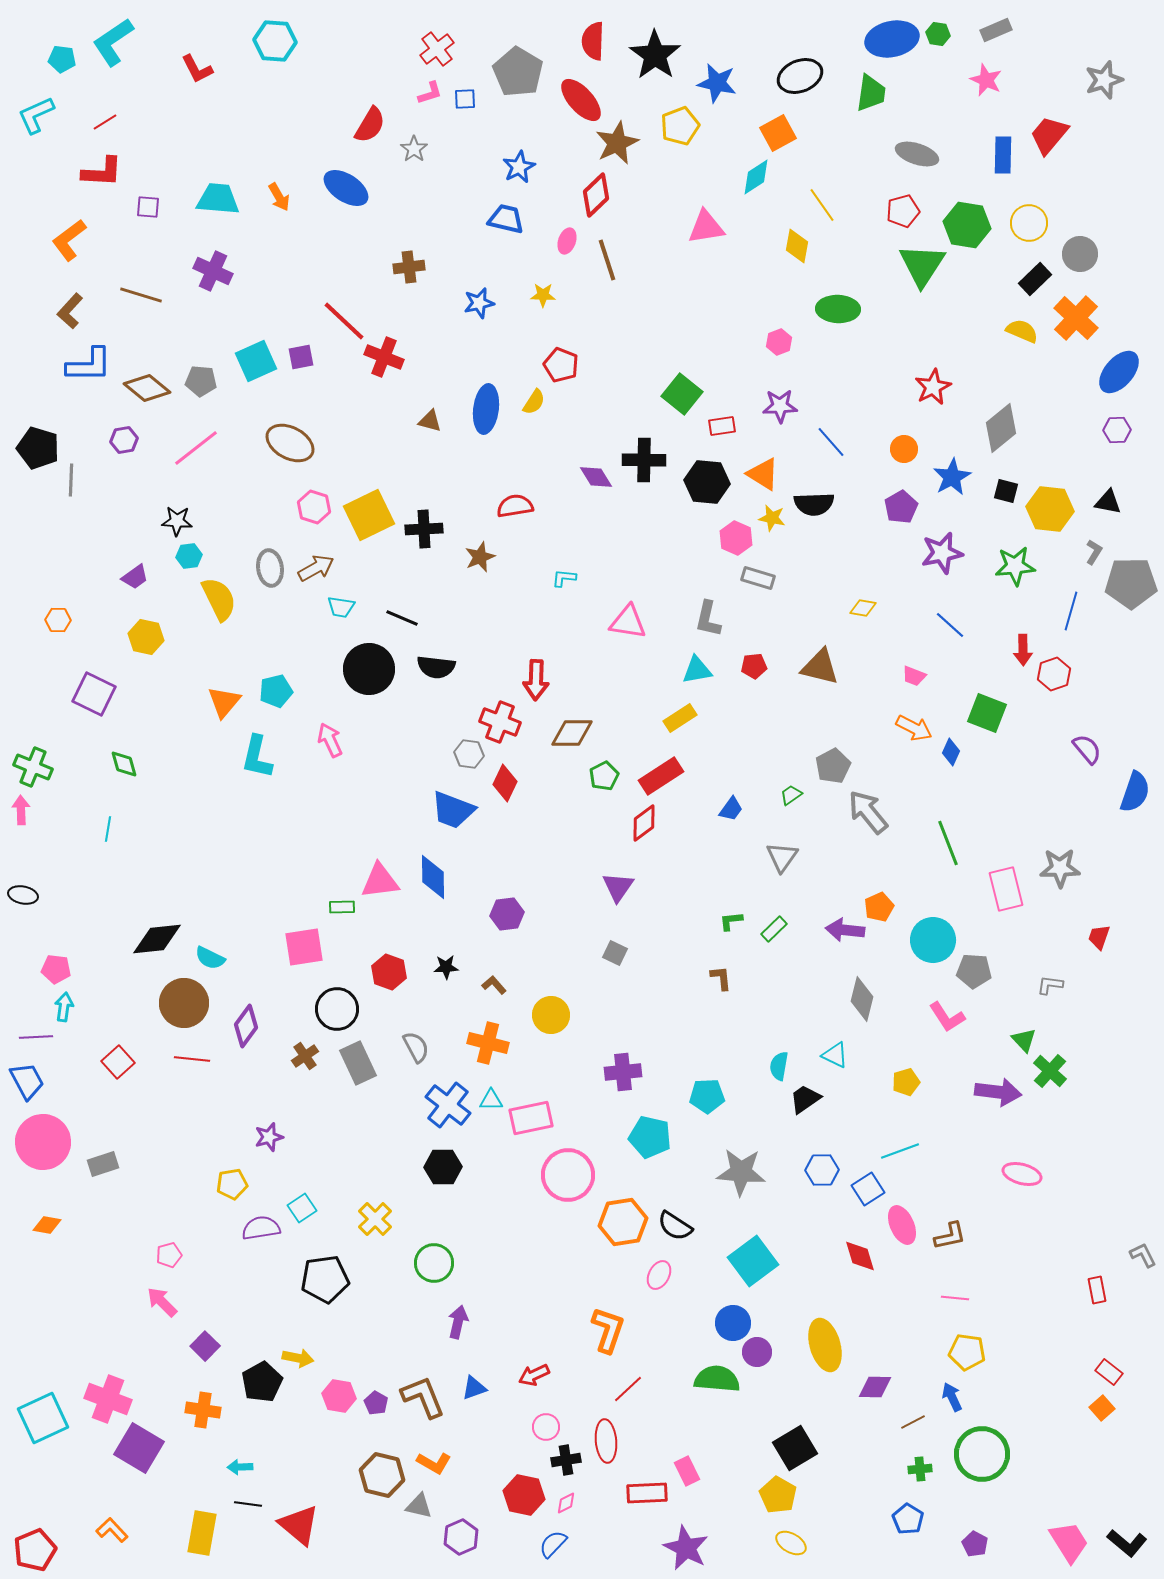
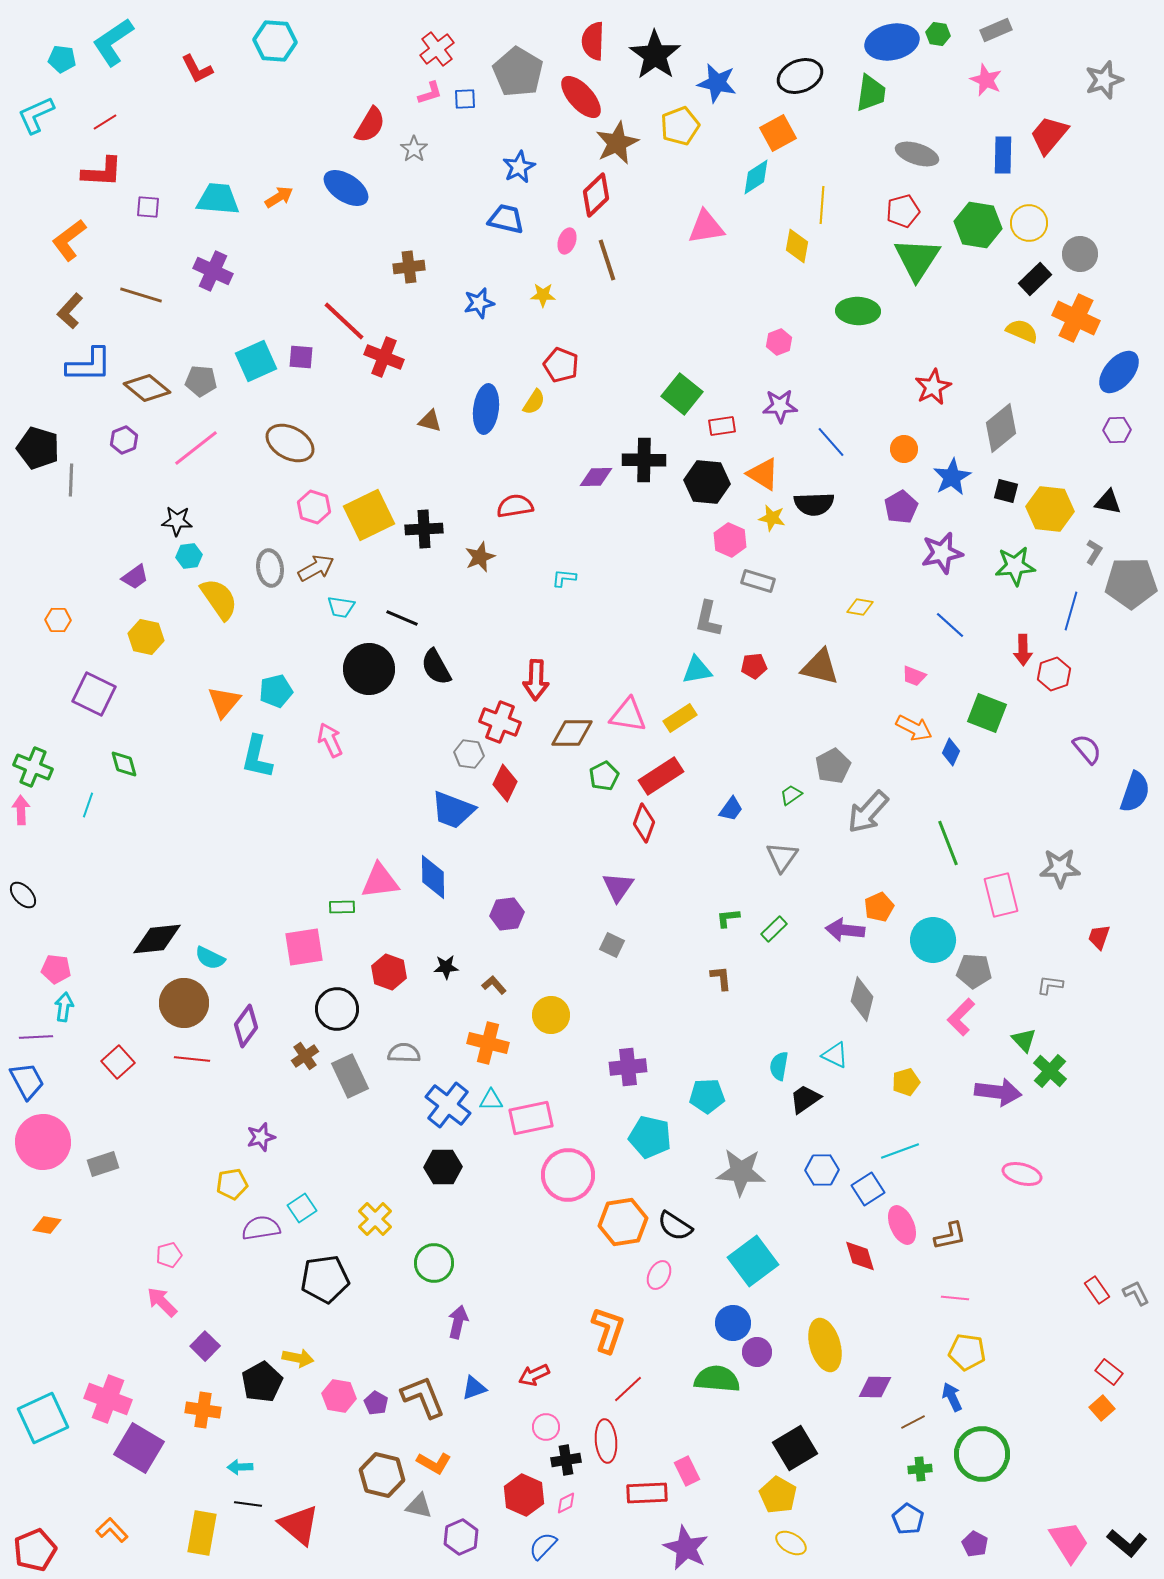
blue ellipse at (892, 39): moved 3 px down
red ellipse at (581, 100): moved 3 px up
orange arrow at (279, 197): rotated 92 degrees counterclockwise
yellow line at (822, 205): rotated 39 degrees clockwise
green hexagon at (967, 225): moved 11 px right
green triangle at (922, 265): moved 5 px left, 6 px up
green ellipse at (838, 309): moved 20 px right, 2 px down
orange cross at (1076, 318): rotated 18 degrees counterclockwise
purple square at (301, 357): rotated 16 degrees clockwise
purple hexagon at (124, 440): rotated 12 degrees counterclockwise
purple diamond at (596, 477): rotated 60 degrees counterclockwise
pink hexagon at (736, 538): moved 6 px left, 2 px down
gray rectangle at (758, 578): moved 3 px down
yellow semicircle at (219, 599): rotated 9 degrees counterclockwise
yellow diamond at (863, 608): moved 3 px left, 1 px up
pink triangle at (628, 622): moved 93 px down
black semicircle at (436, 667): rotated 54 degrees clockwise
gray arrow at (868, 812): rotated 99 degrees counterclockwise
red diamond at (644, 823): rotated 33 degrees counterclockwise
cyan line at (108, 829): moved 20 px left, 24 px up; rotated 10 degrees clockwise
pink rectangle at (1006, 889): moved 5 px left, 6 px down
black ellipse at (23, 895): rotated 36 degrees clockwise
green L-shape at (731, 921): moved 3 px left, 3 px up
gray square at (615, 953): moved 3 px left, 8 px up
pink L-shape at (947, 1017): moved 14 px right; rotated 78 degrees clockwise
gray semicircle at (416, 1047): moved 12 px left, 6 px down; rotated 60 degrees counterclockwise
gray rectangle at (358, 1063): moved 8 px left, 13 px down
purple cross at (623, 1072): moved 5 px right, 5 px up
purple star at (269, 1137): moved 8 px left
gray L-shape at (1143, 1255): moved 7 px left, 38 px down
red rectangle at (1097, 1290): rotated 24 degrees counterclockwise
red hexagon at (524, 1495): rotated 12 degrees clockwise
blue semicircle at (553, 1544): moved 10 px left, 2 px down
